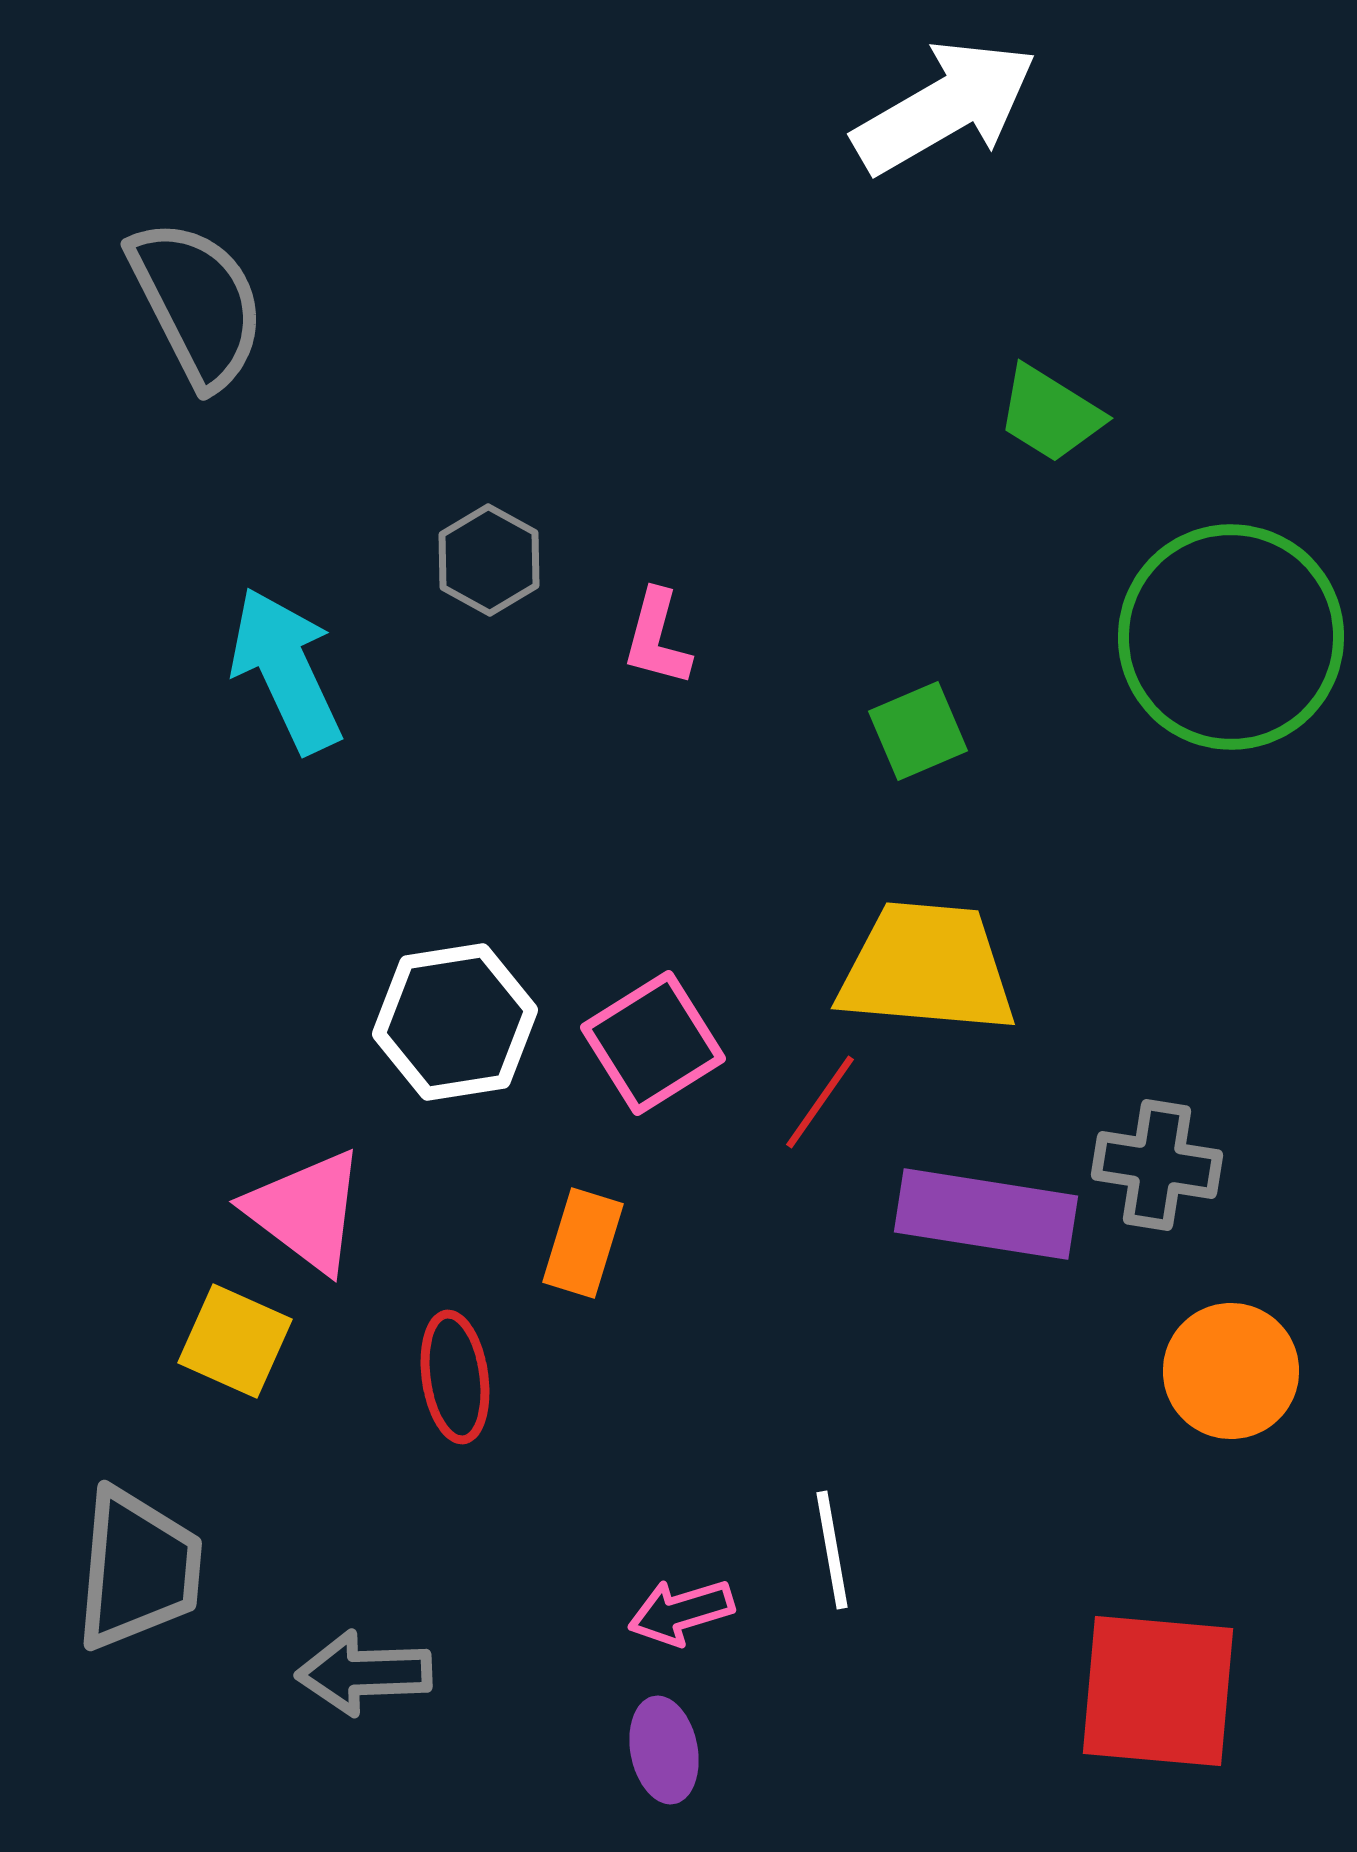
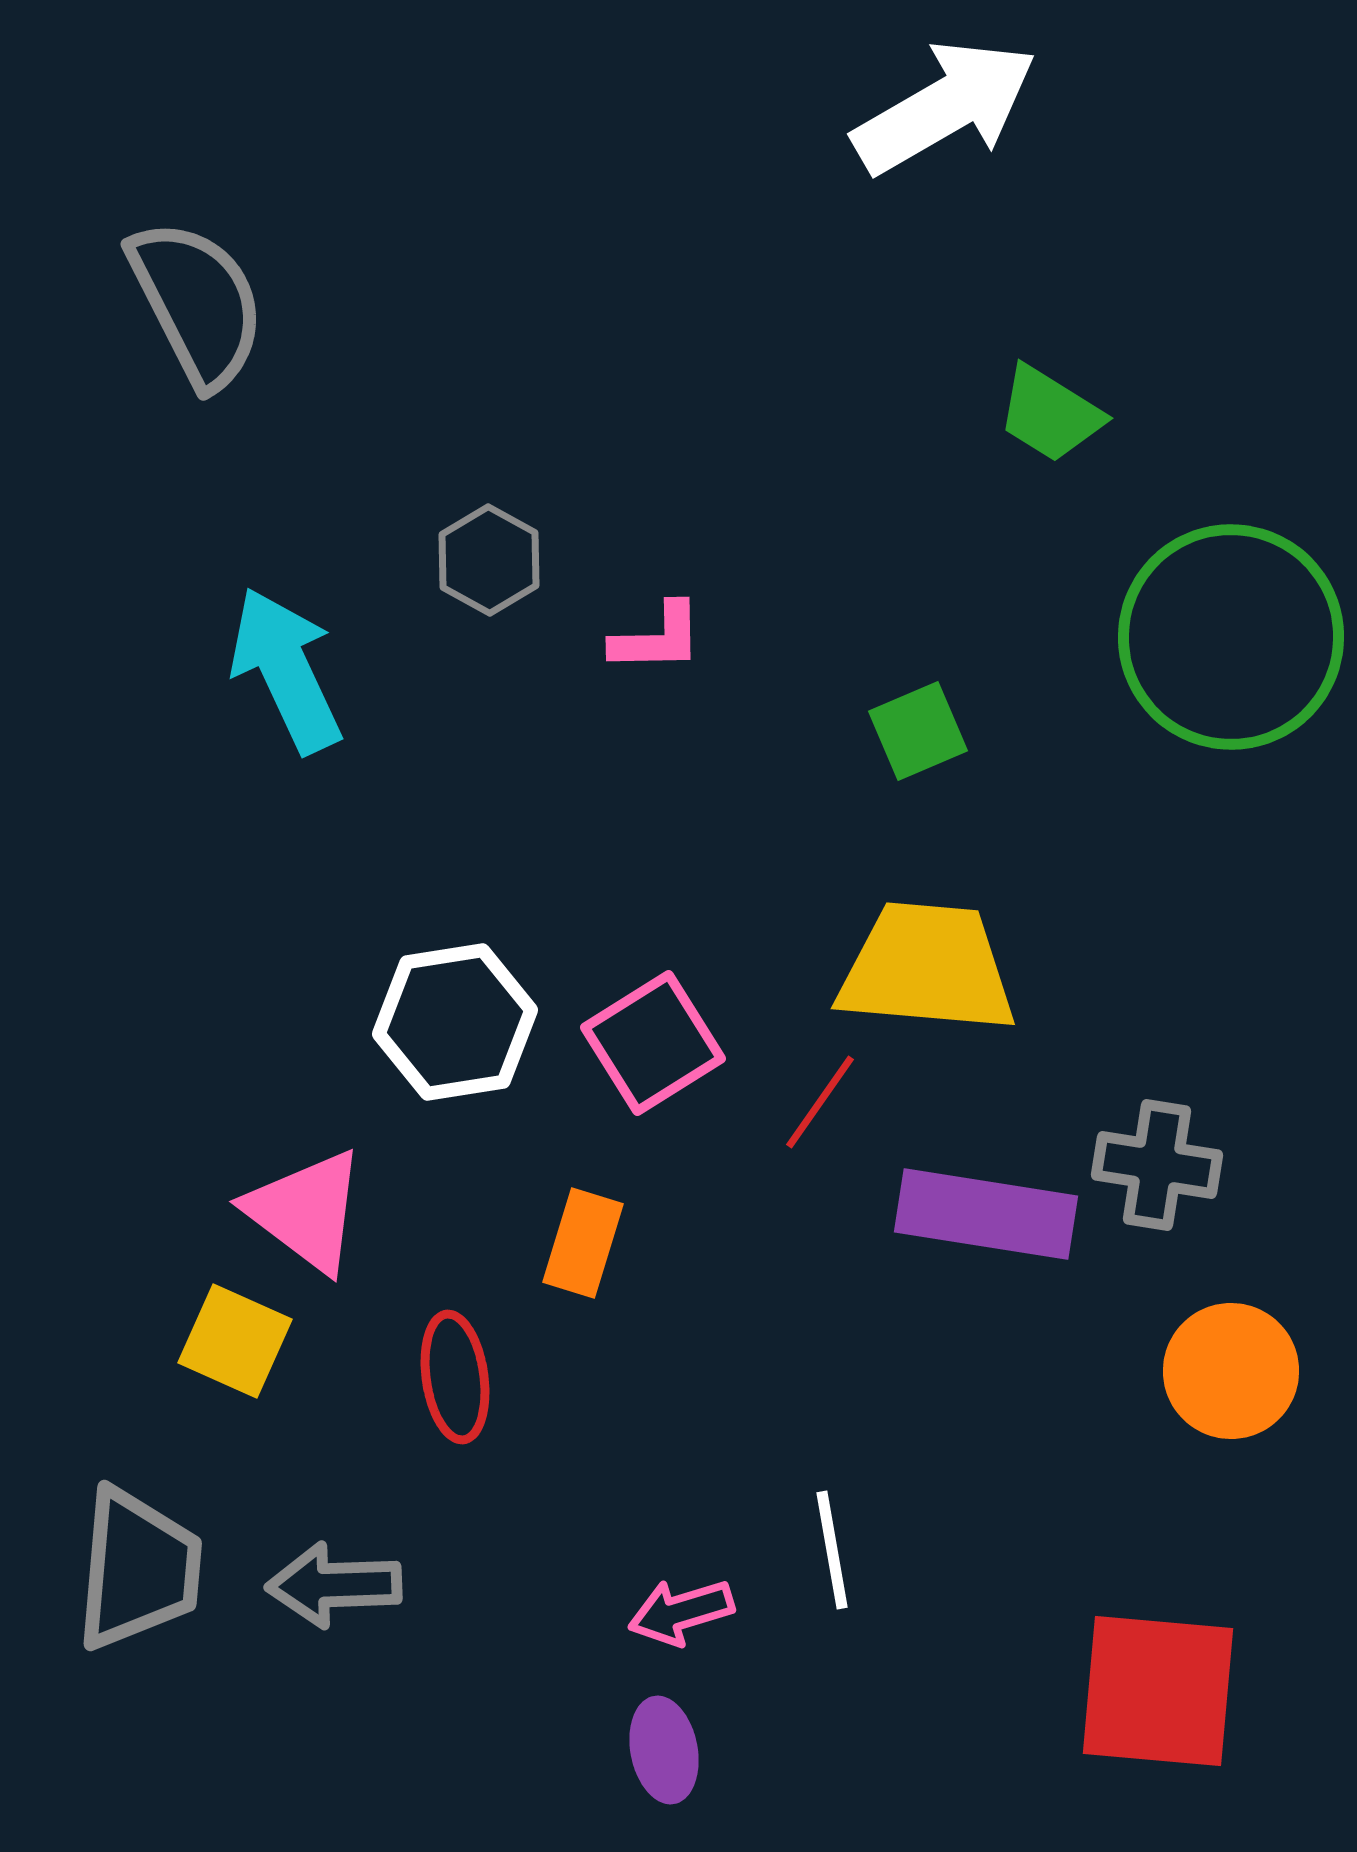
pink L-shape: rotated 106 degrees counterclockwise
gray arrow: moved 30 px left, 88 px up
